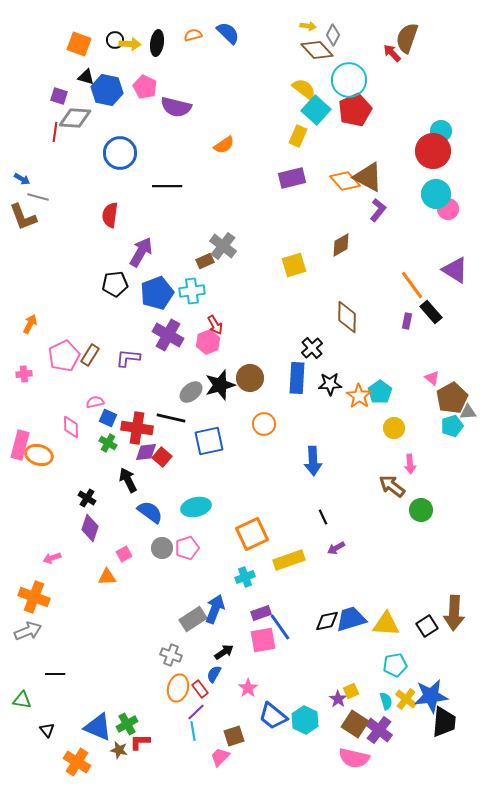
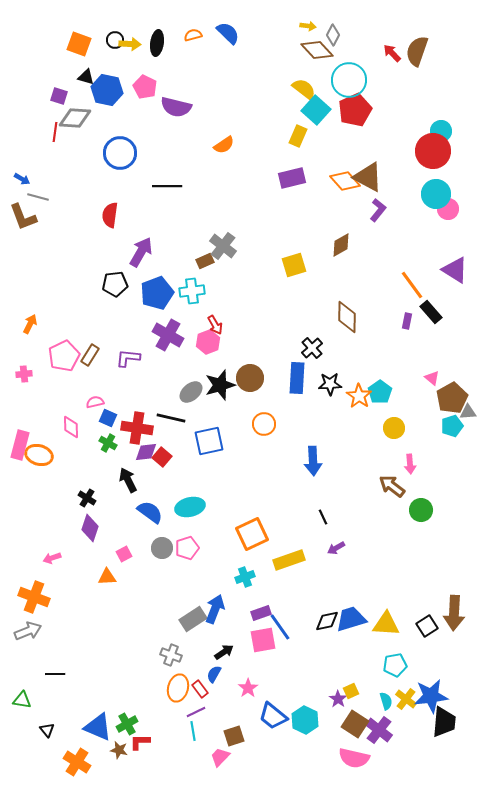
brown semicircle at (407, 38): moved 10 px right, 13 px down
cyan ellipse at (196, 507): moved 6 px left
purple line at (196, 712): rotated 18 degrees clockwise
